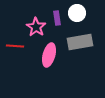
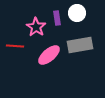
gray rectangle: moved 3 px down
pink ellipse: rotated 35 degrees clockwise
